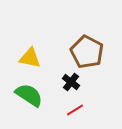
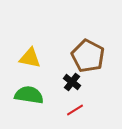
brown pentagon: moved 1 px right, 4 px down
black cross: moved 1 px right
green semicircle: rotated 24 degrees counterclockwise
